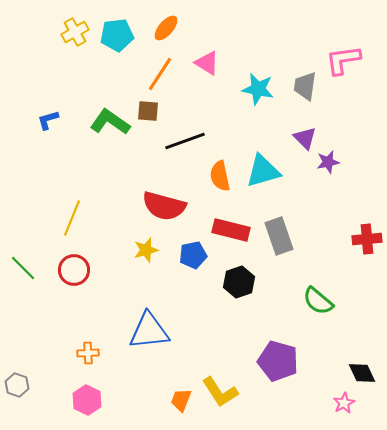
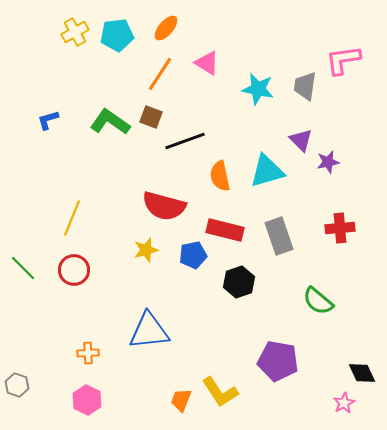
brown square: moved 3 px right, 6 px down; rotated 15 degrees clockwise
purple triangle: moved 4 px left, 2 px down
cyan triangle: moved 4 px right
red rectangle: moved 6 px left
red cross: moved 27 px left, 11 px up
purple pentagon: rotated 6 degrees counterclockwise
